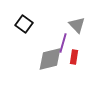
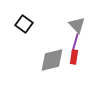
purple line: moved 12 px right
gray diamond: moved 2 px right, 1 px down
